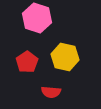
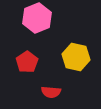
pink hexagon: rotated 20 degrees clockwise
yellow hexagon: moved 11 px right
